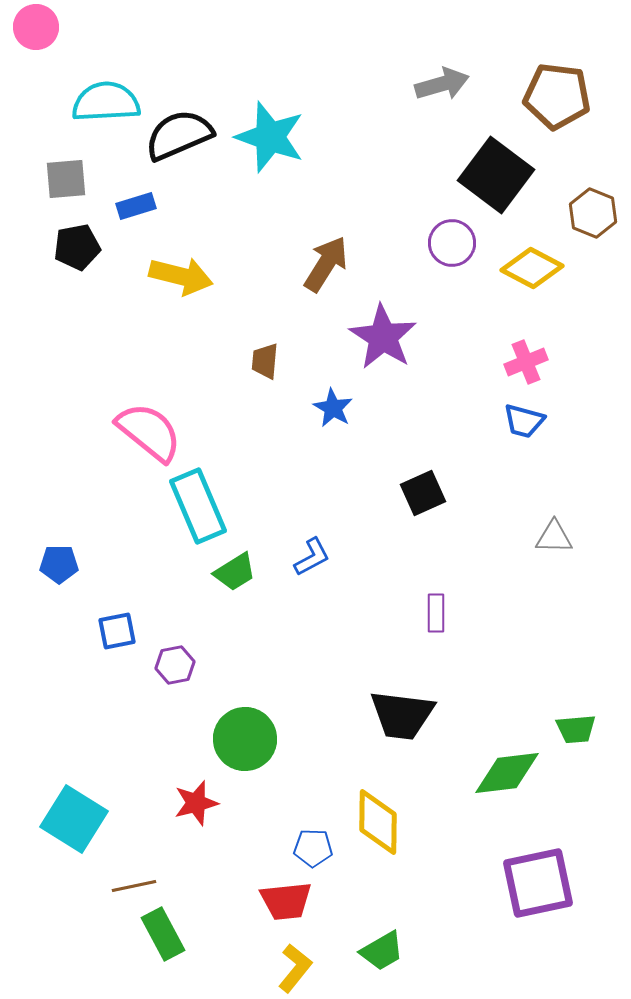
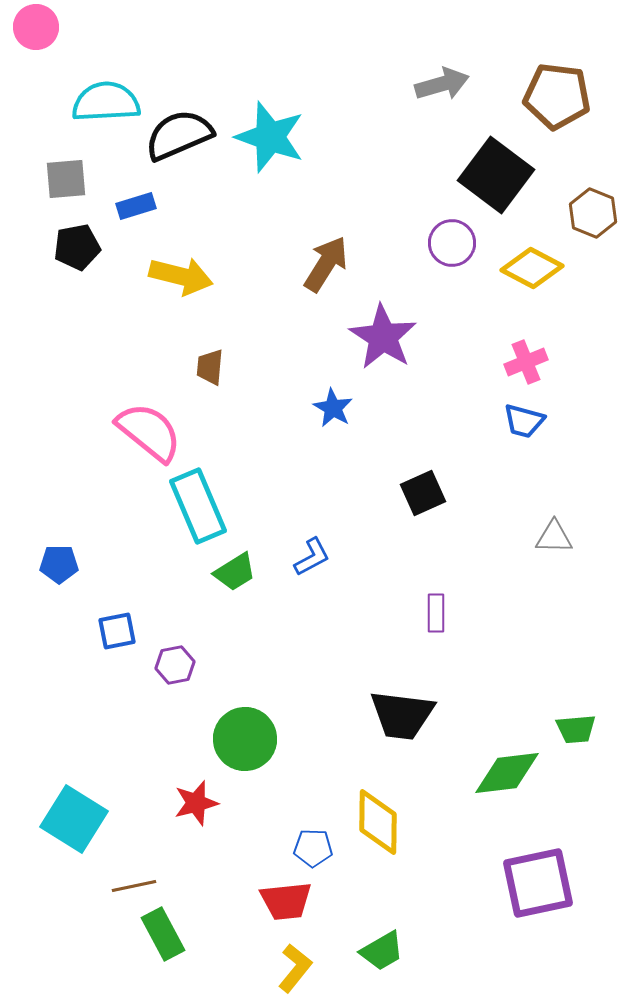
brown trapezoid at (265, 361): moved 55 px left, 6 px down
